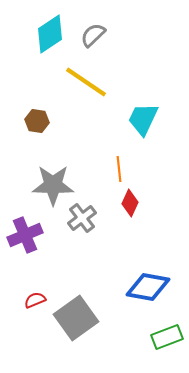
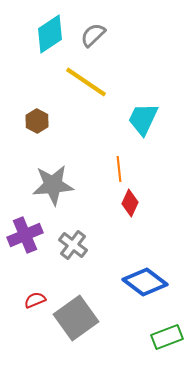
brown hexagon: rotated 20 degrees clockwise
gray star: rotated 6 degrees counterclockwise
gray cross: moved 9 px left, 27 px down; rotated 16 degrees counterclockwise
blue diamond: moved 3 px left, 5 px up; rotated 27 degrees clockwise
